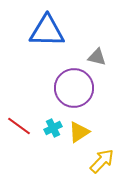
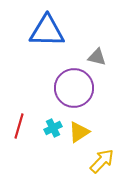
red line: rotated 70 degrees clockwise
